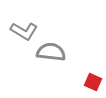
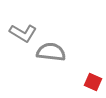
gray L-shape: moved 1 px left, 2 px down
